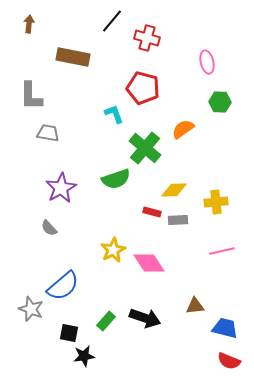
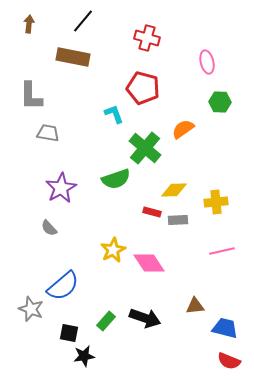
black line: moved 29 px left
